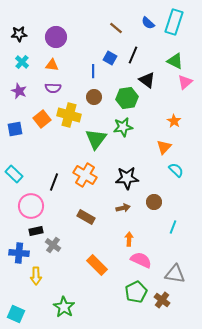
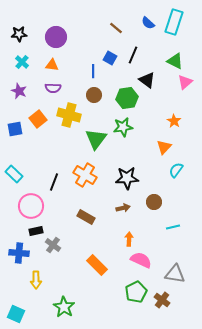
brown circle at (94, 97): moved 2 px up
orange square at (42, 119): moved 4 px left
cyan semicircle at (176, 170): rotated 98 degrees counterclockwise
cyan line at (173, 227): rotated 56 degrees clockwise
yellow arrow at (36, 276): moved 4 px down
